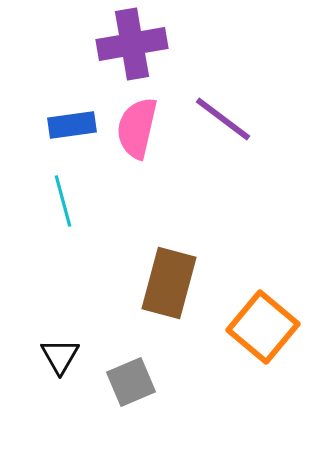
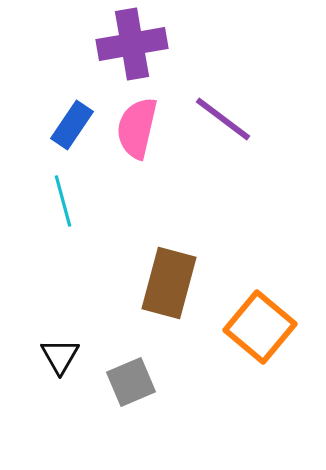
blue rectangle: rotated 48 degrees counterclockwise
orange square: moved 3 px left
